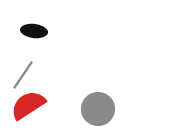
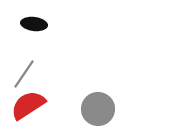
black ellipse: moved 7 px up
gray line: moved 1 px right, 1 px up
